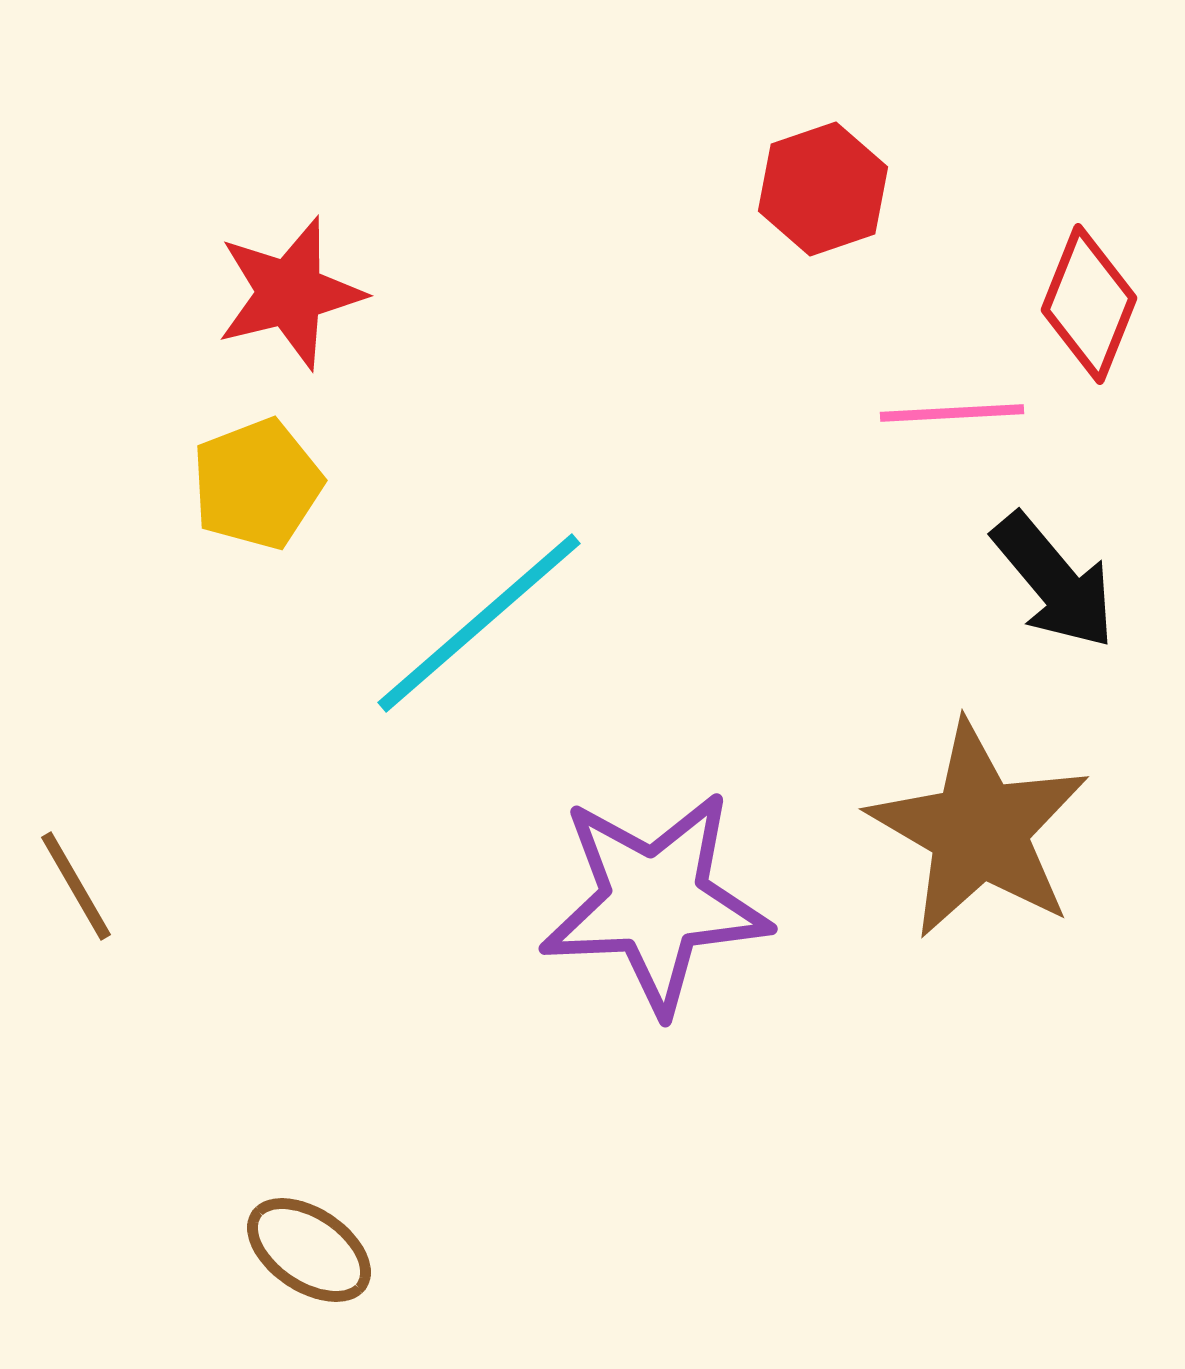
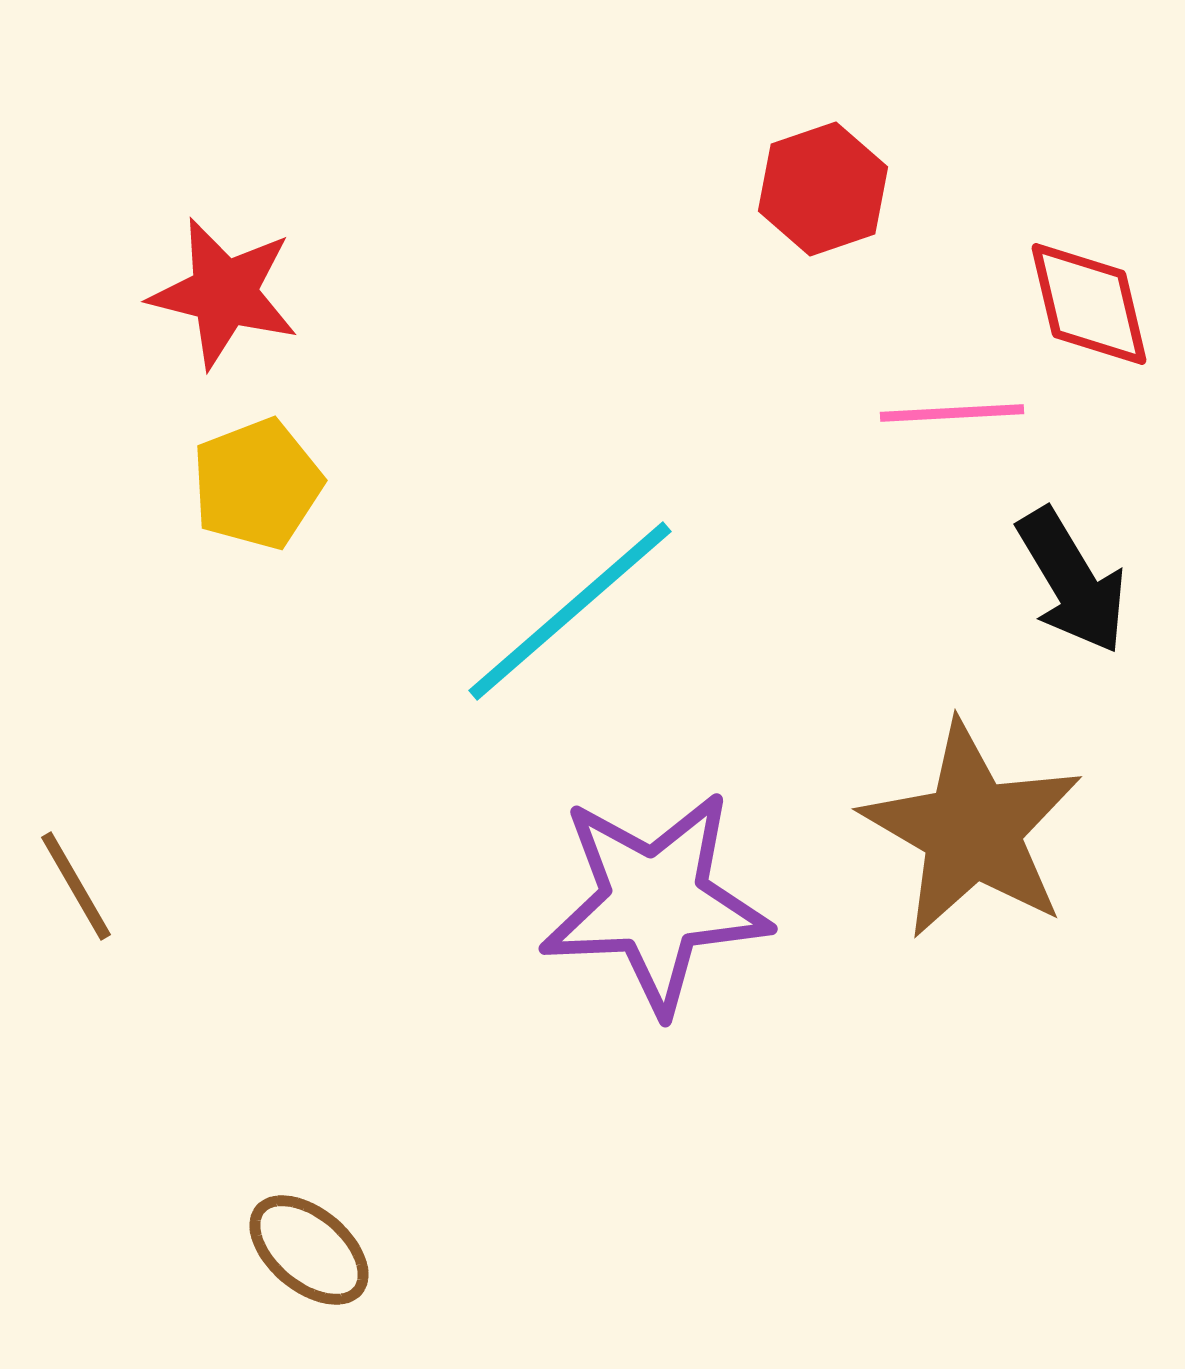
red star: moved 66 px left; rotated 28 degrees clockwise
red diamond: rotated 35 degrees counterclockwise
black arrow: moved 18 px right; rotated 9 degrees clockwise
cyan line: moved 91 px right, 12 px up
brown star: moved 7 px left
brown ellipse: rotated 6 degrees clockwise
